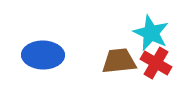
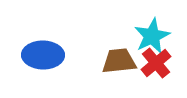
cyan star: moved 1 px right, 3 px down; rotated 21 degrees clockwise
red cross: rotated 20 degrees clockwise
